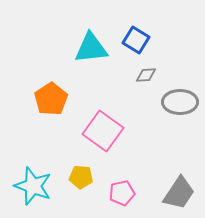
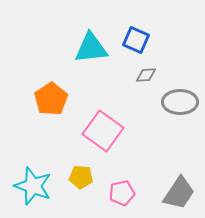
blue square: rotated 8 degrees counterclockwise
